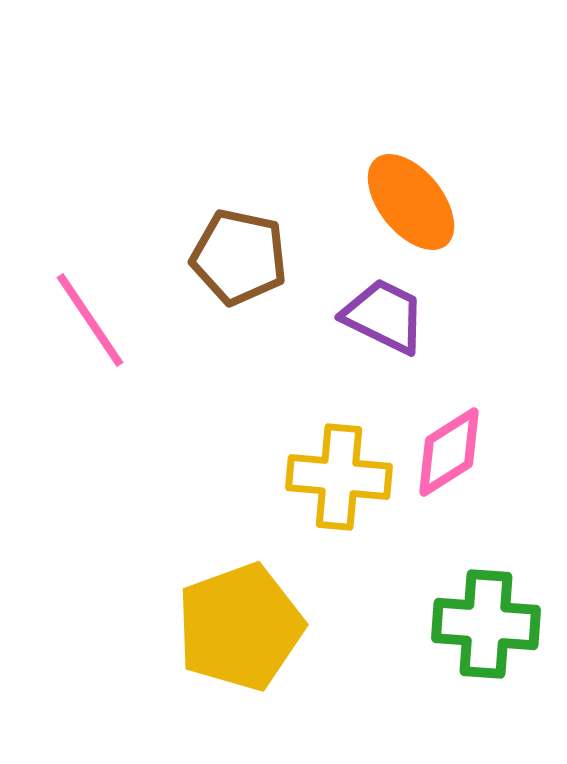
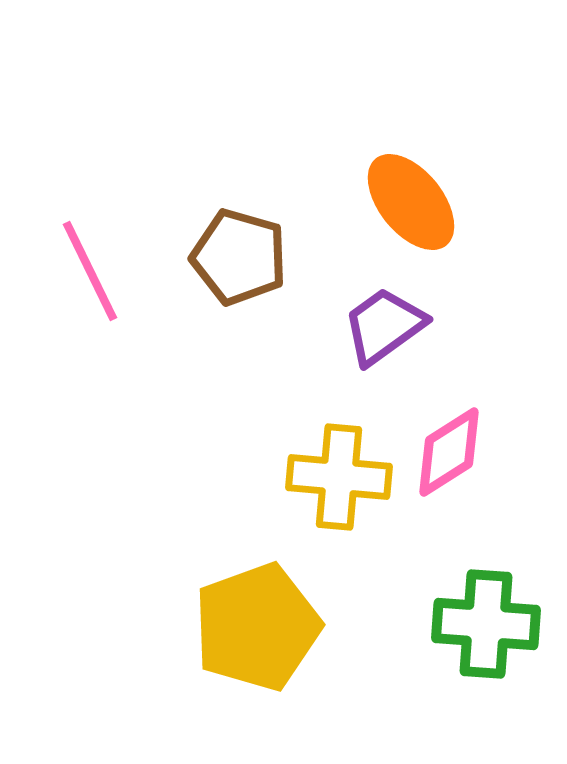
brown pentagon: rotated 4 degrees clockwise
purple trapezoid: moved 10 px down; rotated 62 degrees counterclockwise
pink line: moved 49 px up; rotated 8 degrees clockwise
yellow pentagon: moved 17 px right
